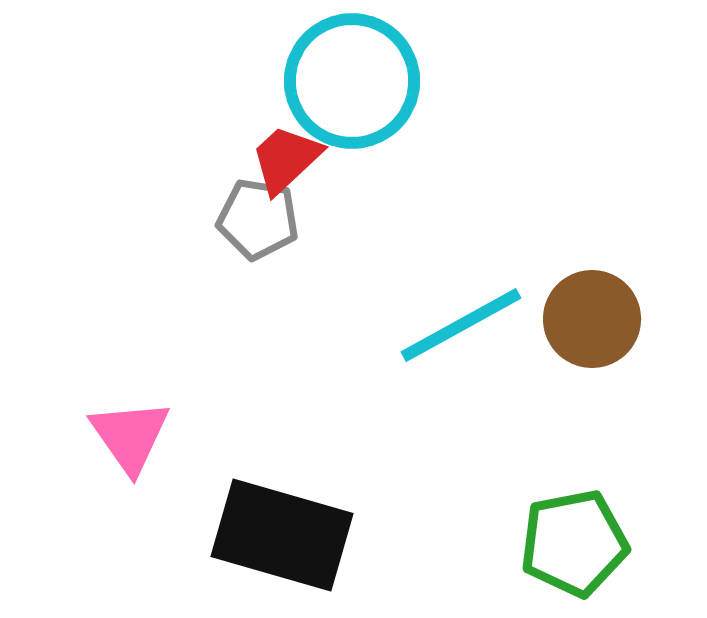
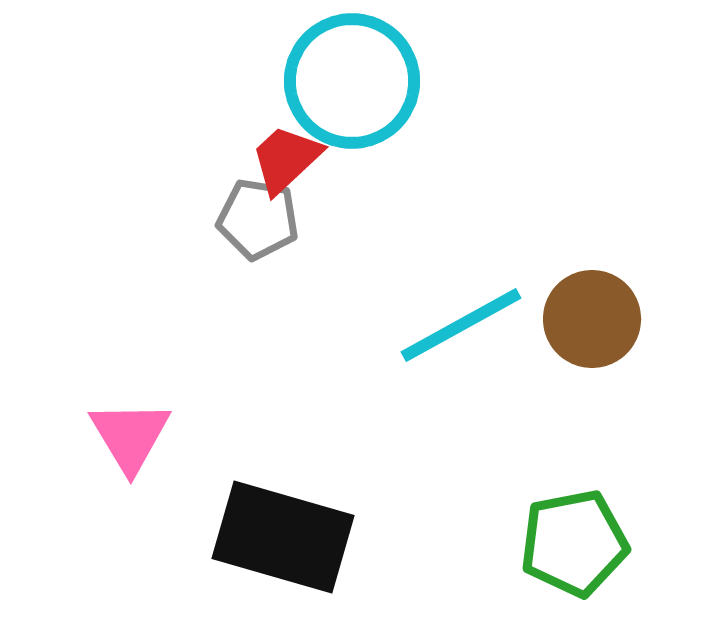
pink triangle: rotated 4 degrees clockwise
black rectangle: moved 1 px right, 2 px down
